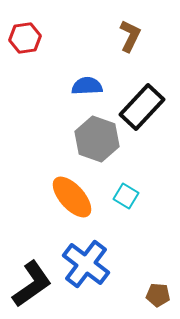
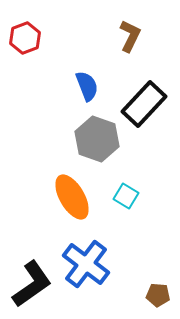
red hexagon: rotated 12 degrees counterclockwise
blue semicircle: rotated 72 degrees clockwise
black rectangle: moved 2 px right, 3 px up
orange ellipse: rotated 12 degrees clockwise
